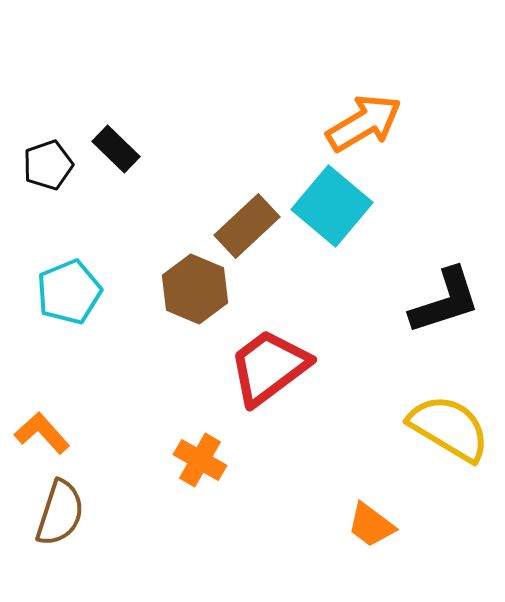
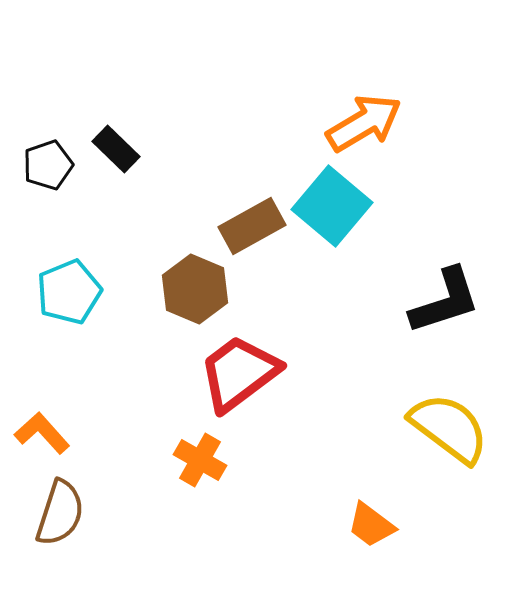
brown rectangle: moved 5 px right; rotated 14 degrees clockwise
red trapezoid: moved 30 px left, 6 px down
yellow semicircle: rotated 6 degrees clockwise
